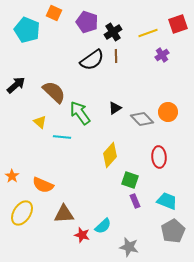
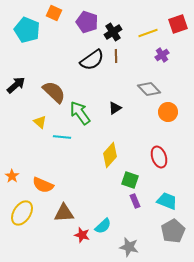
gray diamond: moved 7 px right, 30 px up
red ellipse: rotated 15 degrees counterclockwise
brown triangle: moved 1 px up
